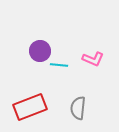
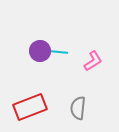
pink L-shape: moved 2 px down; rotated 55 degrees counterclockwise
cyan line: moved 13 px up
